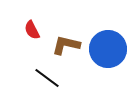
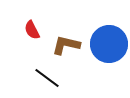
blue circle: moved 1 px right, 5 px up
